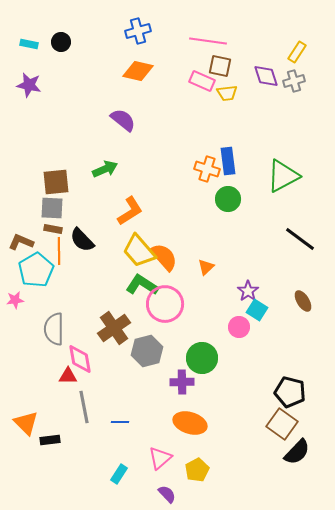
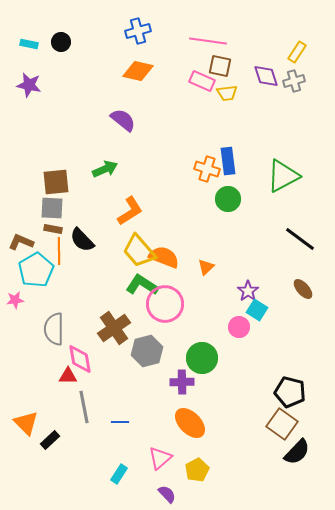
orange semicircle at (164, 257): rotated 28 degrees counterclockwise
brown ellipse at (303, 301): moved 12 px up; rotated 10 degrees counterclockwise
orange ellipse at (190, 423): rotated 28 degrees clockwise
black rectangle at (50, 440): rotated 36 degrees counterclockwise
